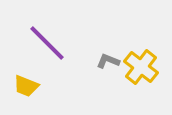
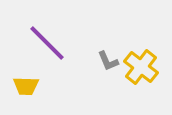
gray L-shape: rotated 135 degrees counterclockwise
yellow trapezoid: rotated 20 degrees counterclockwise
